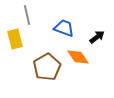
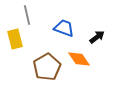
orange diamond: moved 1 px right, 2 px down
